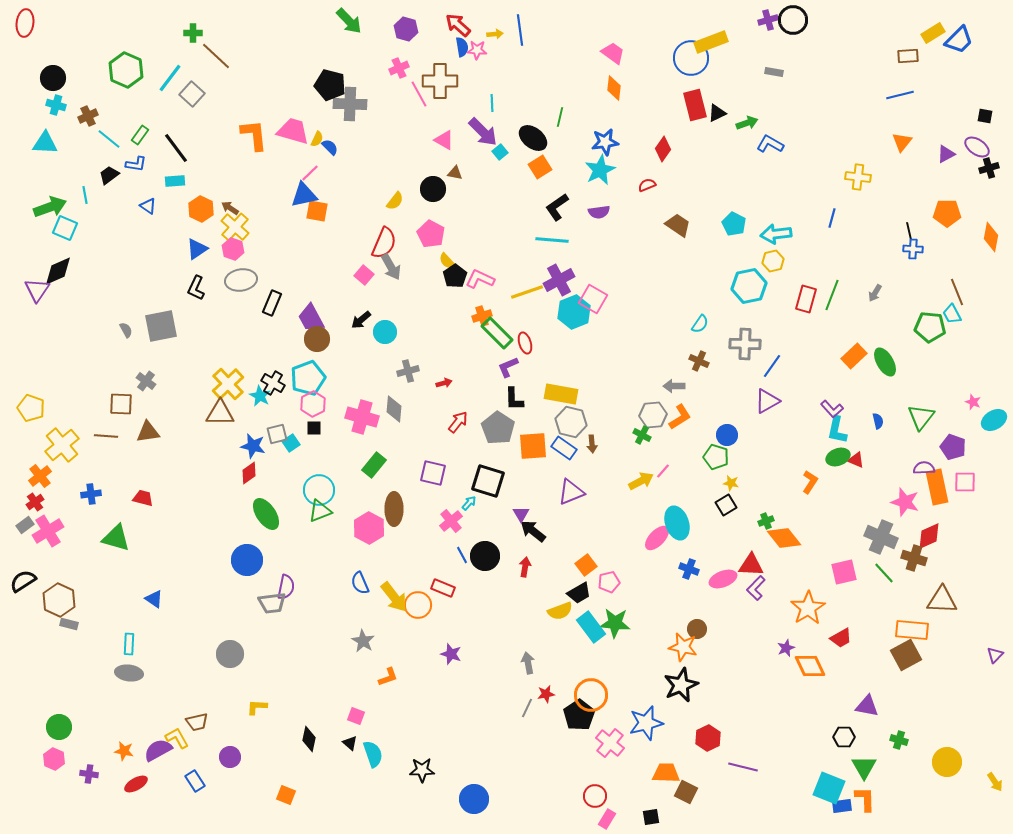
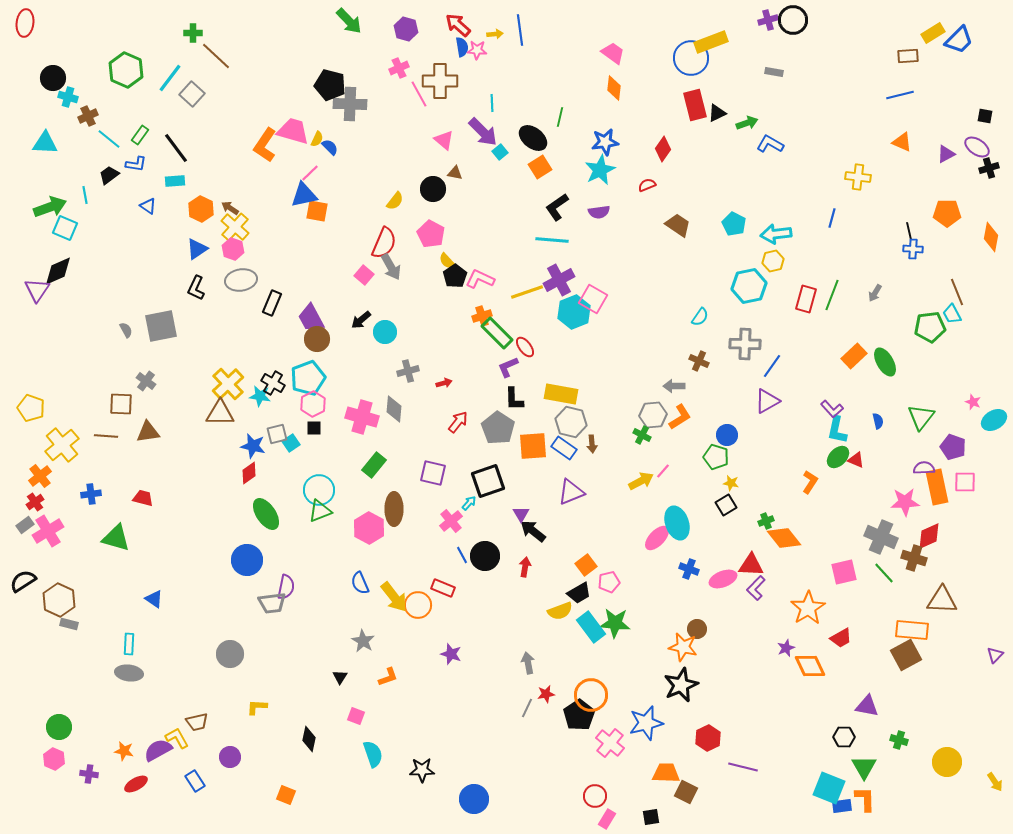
cyan cross at (56, 105): moved 12 px right, 8 px up
orange L-shape at (254, 135): moved 11 px right, 10 px down; rotated 140 degrees counterclockwise
pink triangle at (444, 140): rotated 10 degrees clockwise
orange triangle at (902, 142): rotated 45 degrees counterclockwise
cyan semicircle at (700, 324): moved 7 px up
green pentagon at (930, 327): rotated 12 degrees counterclockwise
red ellipse at (525, 343): moved 4 px down; rotated 20 degrees counterclockwise
cyan star at (260, 396): rotated 20 degrees counterclockwise
green ellipse at (838, 457): rotated 25 degrees counterclockwise
black square at (488, 481): rotated 36 degrees counterclockwise
pink star at (905, 502): rotated 20 degrees counterclockwise
black triangle at (350, 743): moved 10 px left, 66 px up; rotated 21 degrees clockwise
